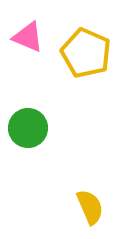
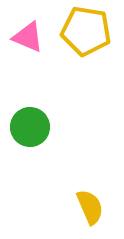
yellow pentagon: moved 22 px up; rotated 15 degrees counterclockwise
green circle: moved 2 px right, 1 px up
